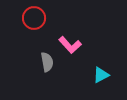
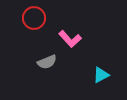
pink L-shape: moved 6 px up
gray semicircle: rotated 78 degrees clockwise
